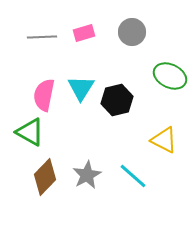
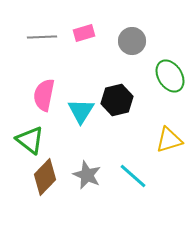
gray circle: moved 9 px down
green ellipse: rotated 32 degrees clockwise
cyan triangle: moved 23 px down
green triangle: moved 8 px down; rotated 8 degrees clockwise
yellow triangle: moved 5 px right; rotated 44 degrees counterclockwise
gray star: rotated 20 degrees counterclockwise
